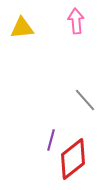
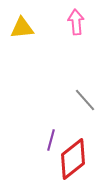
pink arrow: moved 1 px down
